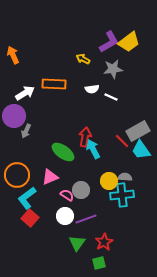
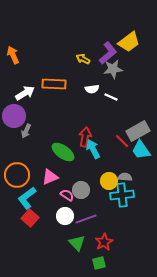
purple L-shape: moved 1 px left, 11 px down; rotated 10 degrees counterclockwise
green triangle: rotated 18 degrees counterclockwise
